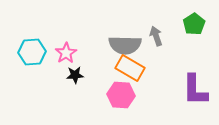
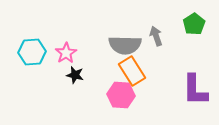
orange rectangle: moved 2 px right, 3 px down; rotated 28 degrees clockwise
black star: rotated 18 degrees clockwise
